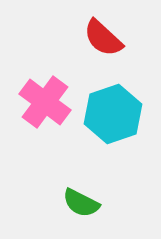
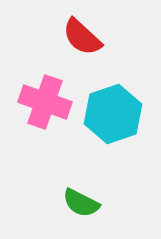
red semicircle: moved 21 px left, 1 px up
pink cross: rotated 18 degrees counterclockwise
